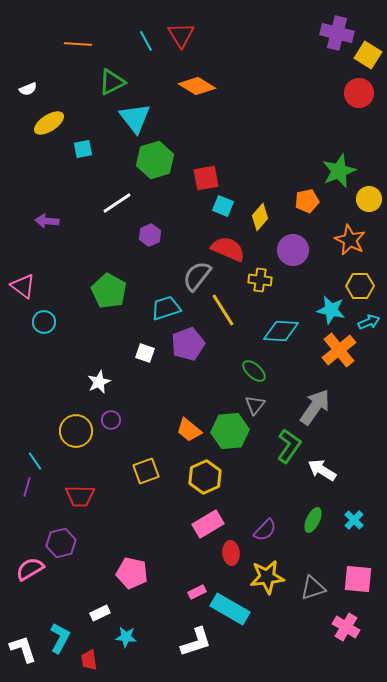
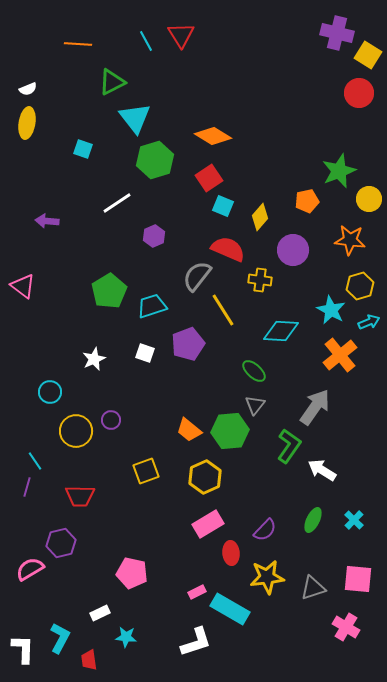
orange diamond at (197, 86): moved 16 px right, 50 px down
yellow ellipse at (49, 123): moved 22 px left; rotated 48 degrees counterclockwise
cyan square at (83, 149): rotated 30 degrees clockwise
red square at (206, 178): moved 3 px right; rotated 24 degrees counterclockwise
purple hexagon at (150, 235): moved 4 px right, 1 px down
orange star at (350, 240): rotated 20 degrees counterclockwise
yellow hexagon at (360, 286): rotated 16 degrees counterclockwise
green pentagon at (109, 291): rotated 12 degrees clockwise
cyan trapezoid at (166, 308): moved 14 px left, 2 px up
cyan star at (331, 310): rotated 16 degrees clockwise
cyan circle at (44, 322): moved 6 px right, 70 px down
orange cross at (339, 350): moved 1 px right, 5 px down
white star at (99, 382): moved 5 px left, 23 px up
white L-shape at (23, 649): rotated 20 degrees clockwise
